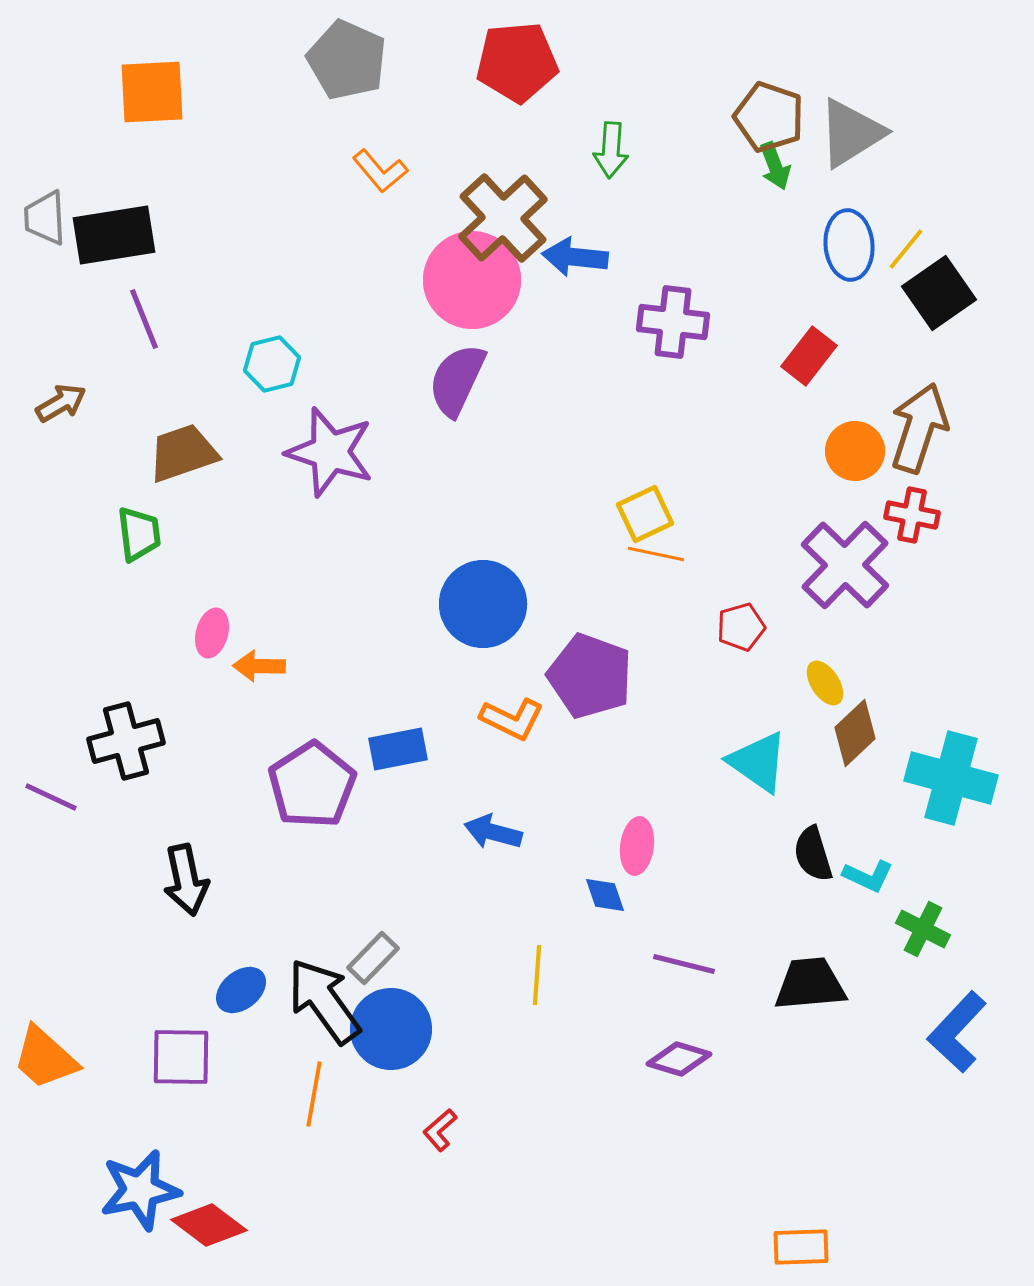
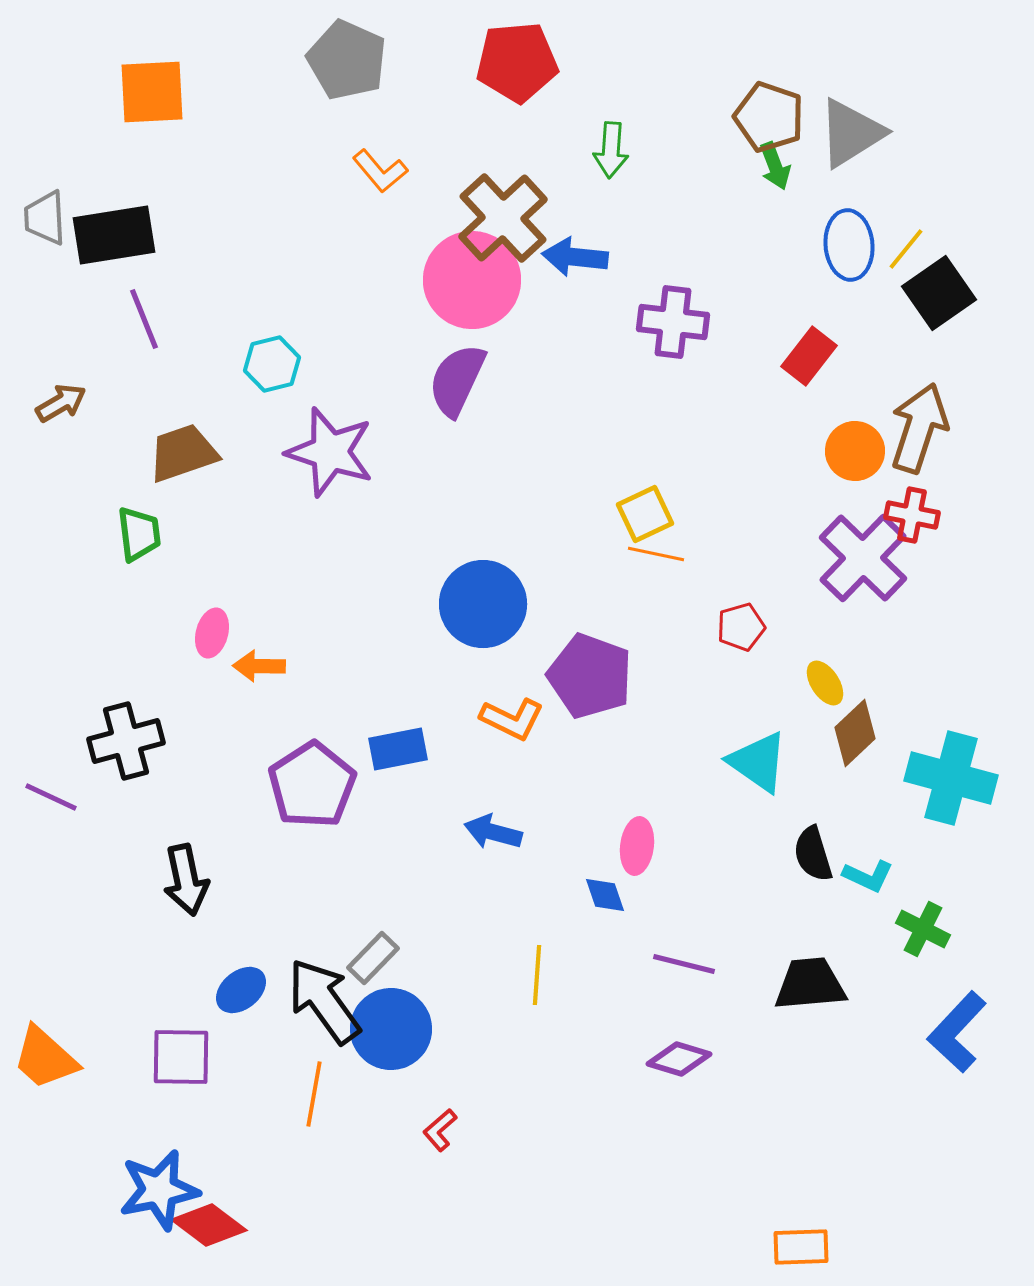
purple cross at (845, 565): moved 18 px right, 7 px up
blue star at (140, 1190): moved 19 px right
